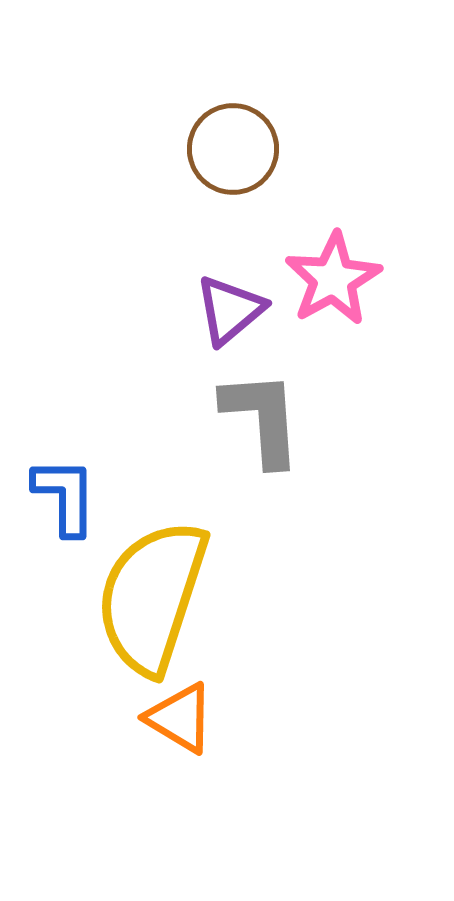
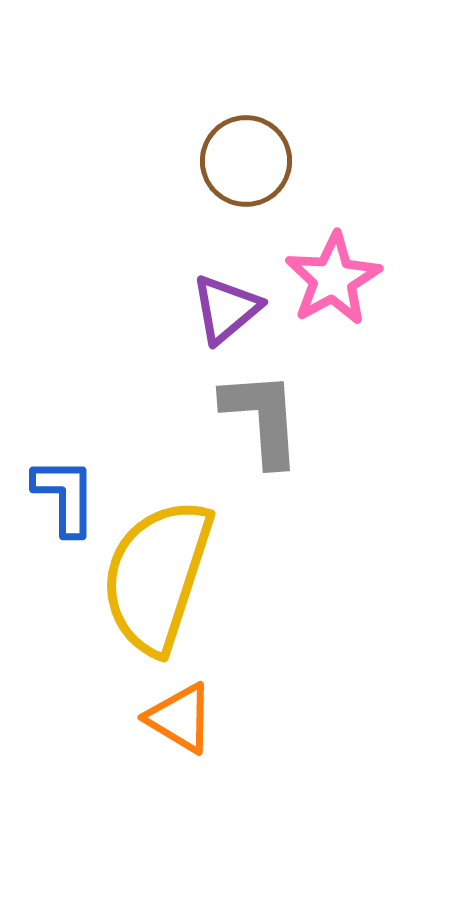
brown circle: moved 13 px right, 12 px down
purple triangle: moved 4 px left, 1 px up
yellow semicircle: moved 5 px right, 21 px up
